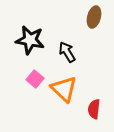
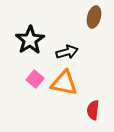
black star: rotated 28 degrees clockwise
black arrow: rotated 105 degrees clockwise
orange triangle: moved 6 px up; rotated 32 degrees counterclockwise
red semicircle: moved 1 px left, 1 px down
